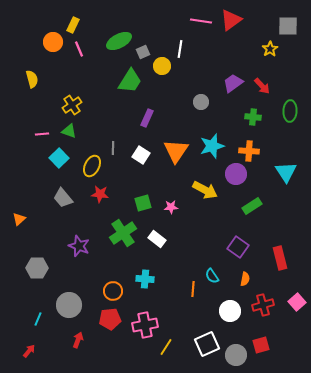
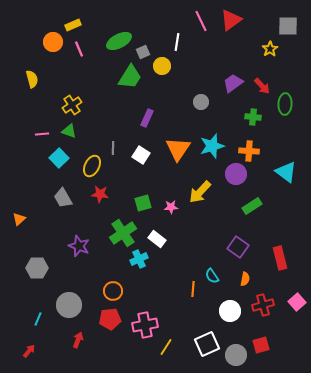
pink line at (201, 21): rotated 55 degrees clockwise
yellow rectangle at (73, 25): rotated 42 degrees clockwise
white line at (180, 49): moved 3 px left, 7 px up
green trapezoid at (130, 81): moved 4 px up
green ellipse at (290, 111): moved 5 px left, 7 px up
orange triangle at (176, 151): moved 2 px right, 2 px up
cyan triangle at (286, 172): rotated 20 degrees counterclockwise
yellow arrow at (205, 190): moved 5 px left, 2 px down; rotated 105 degrees clockwise
gray trapezoid at (63, 198): rotated 10 degrees clockwise
cyan cross at (145, 279): moved 6 px left, 20 px up; rotated 30 degrees counterclockwise
